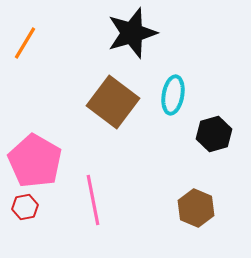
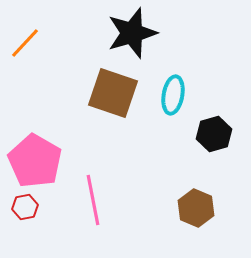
orange line: rotated 12 degrees clockwise
brown square: moved 9 px up; rotated 18 degrees counterclockwise
